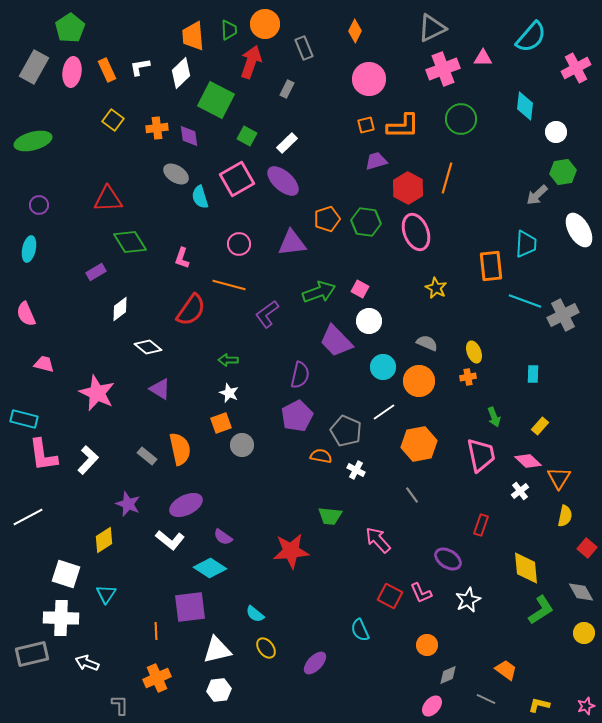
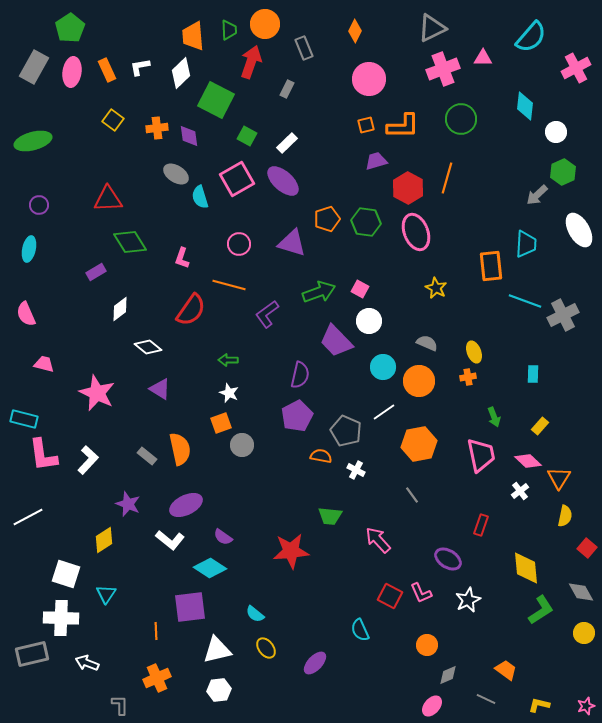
green hexagon at (563, 172): rotated 15 degrees counterclockwise
purple triangle at (292, 243): rotated 24 degrees clockwise
